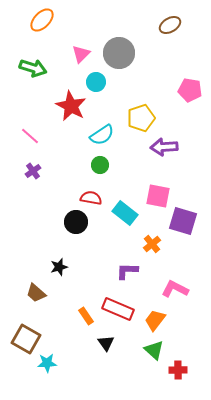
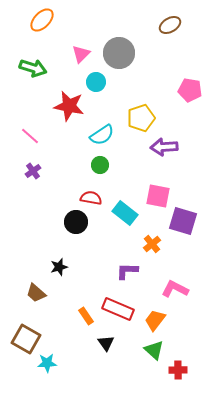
red star: moved 2 px left; rotated 16 degrees counterclockwise
